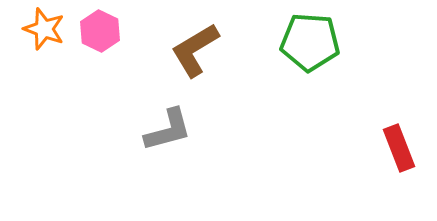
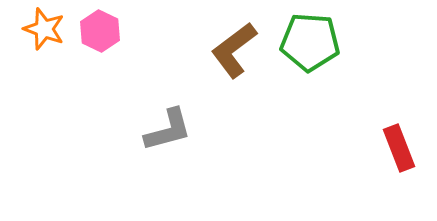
brown L-shape: moved 39 px right; rotated 6 degrees counterclockwise
